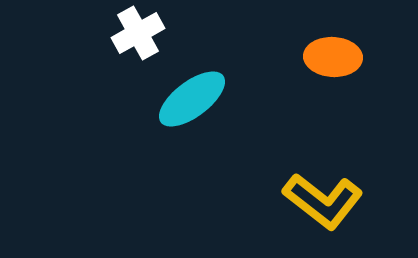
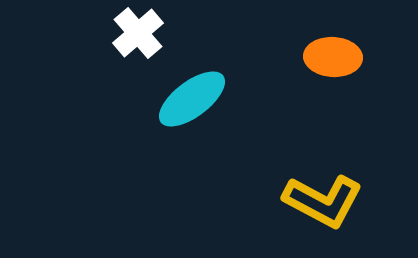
white cross: rotated 12 degrees counterclockwise
yellow L-shape: rotated 10 degrees counterclockwise
